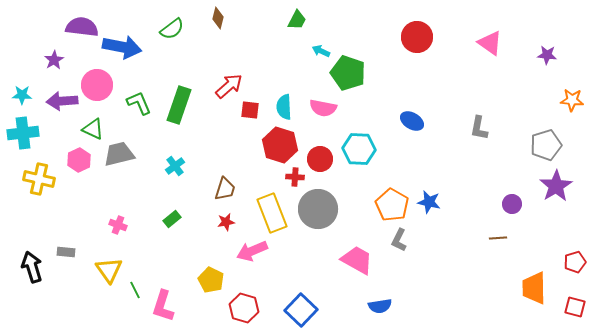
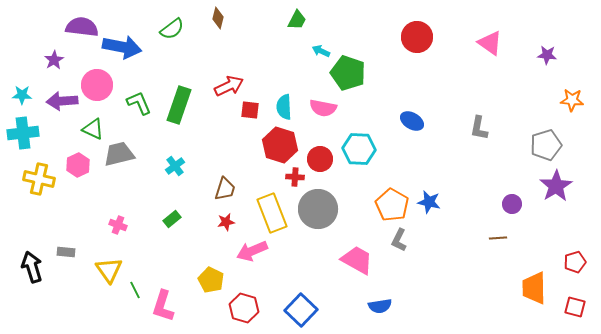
red arrow at (229, 86): rotated 16 degrees clockwise
pink hexagon at (79, 160): moved 1 px left, 5 px down
